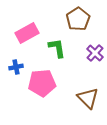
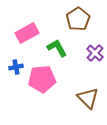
green L-shape: rotated 20 degrees counterclockwise
pink pentagon: moved 4 px up
